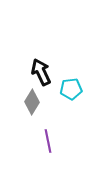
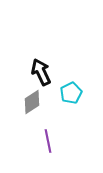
cyan pentagon: moved 4 px down; rotated 20 degrees counterclockwise
gray diamond: rotated 25 degrees clockwise
